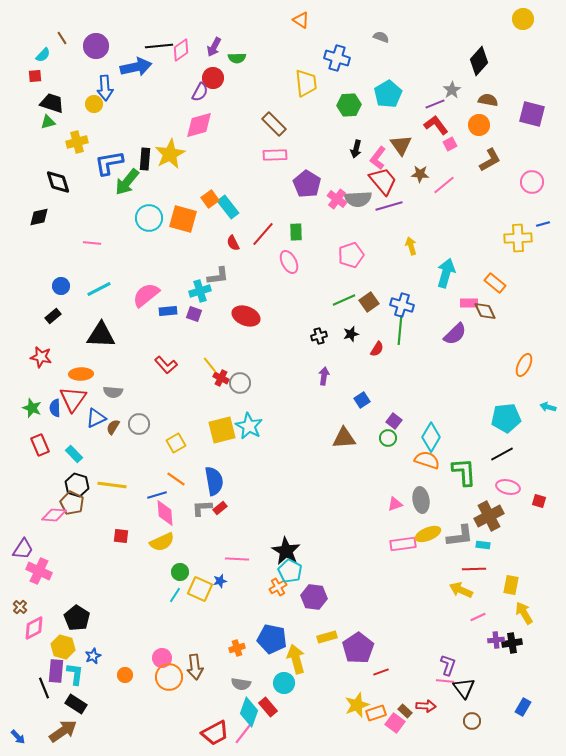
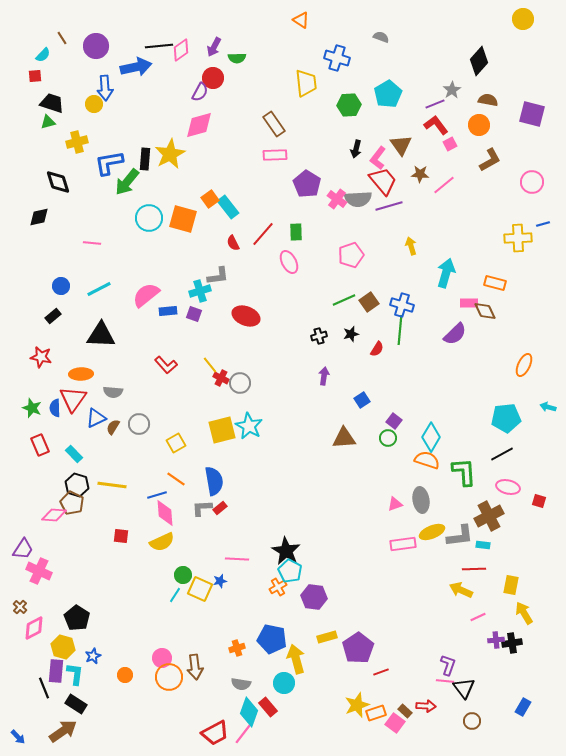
brown rectangle at (274, 124): rotated 10 degrees clockwise
orange rectangle at (495, 283): rotated 25 degrees counterclockwise
yellow ellipse at (428, 534): moved 4 px right, 2 px up
green circle at (180, 572): moved 3 px right, 3 px down
